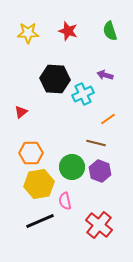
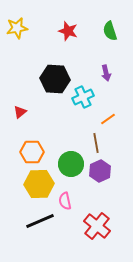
yellow star: moved 11 px left, 5 px up; rotated 10 degrees counterclockwise
purple arrow: moved 1 px right, 2 px up; rotated 119 degrees counterclockwise
cyan cross: moved 3 px down
red triangle: moved 1 px left
brown line: rotated 66 degrees clockwise
orange hexagon: moved 1 px right, 1 px up
green circle: moved 1 px left, 3 px up
purple hexagon: rotated 15 degrees clockwise
yellow hexagon: rotated 8 degrees clockwise
red cross: moved 2 px left, 1 px down
